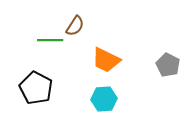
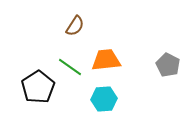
green line: moved 20 px right, 27 px down; rotated 35 degrees clockwise
orange trapezoid: rotated 148 degrees clockwise
black pentagon: moved 2 px right, 1 px up; rotated 12 degrees clockwise
